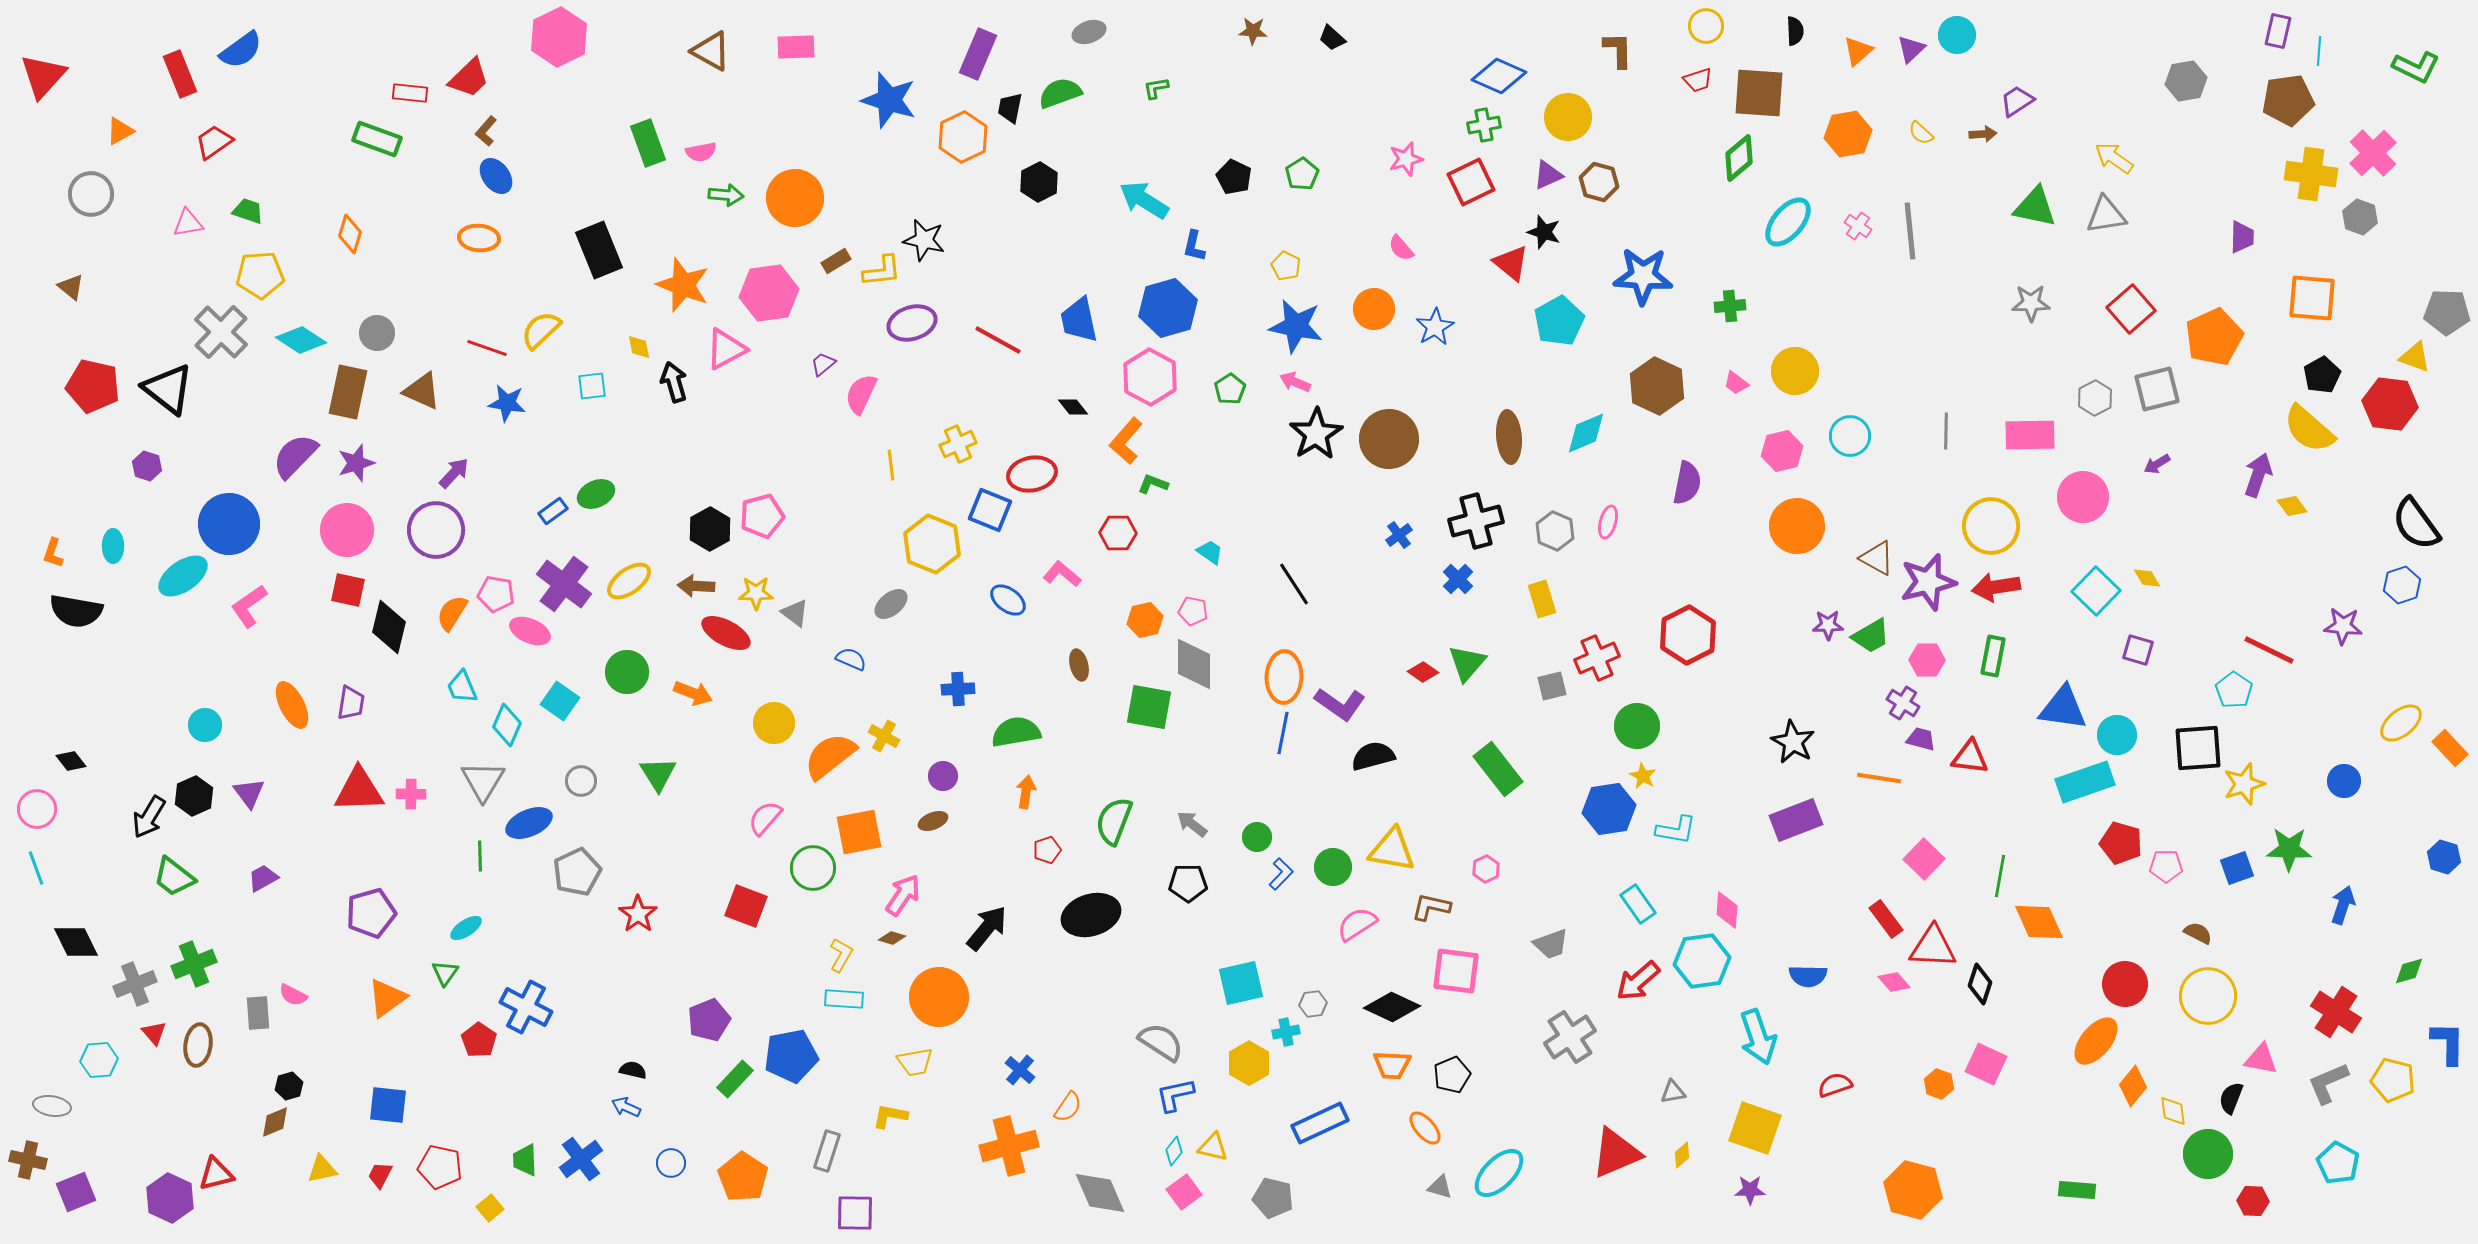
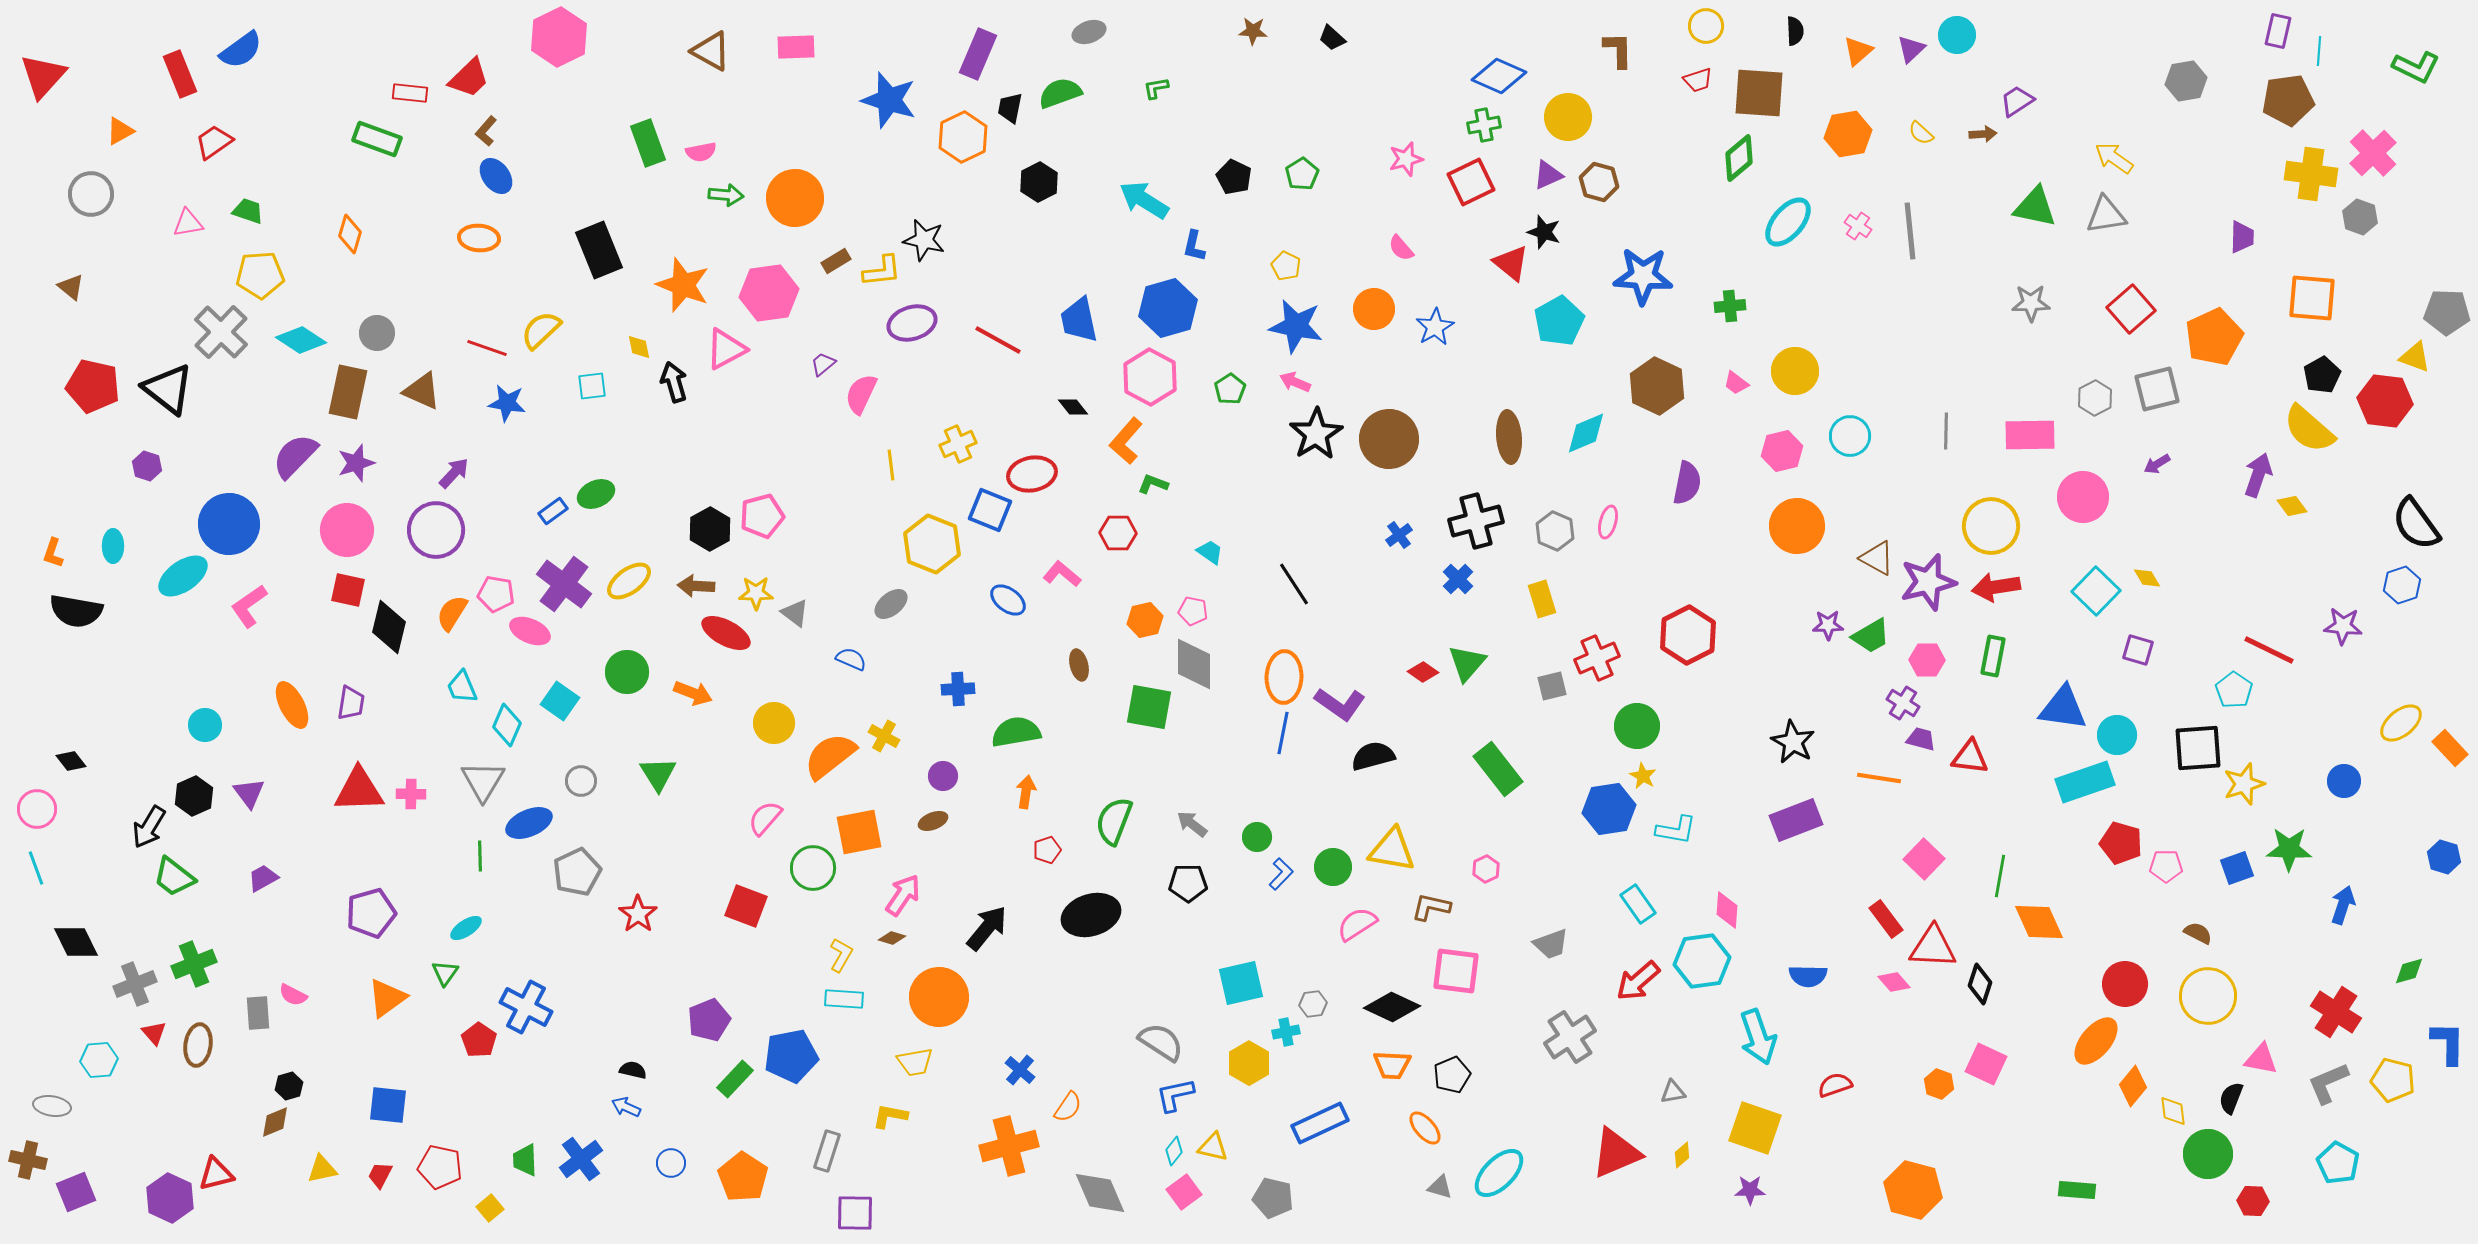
red hexagon at (2390, 404): moved 5 px left, 3 px up
black arrow at (149, 817): moved 10 px down
